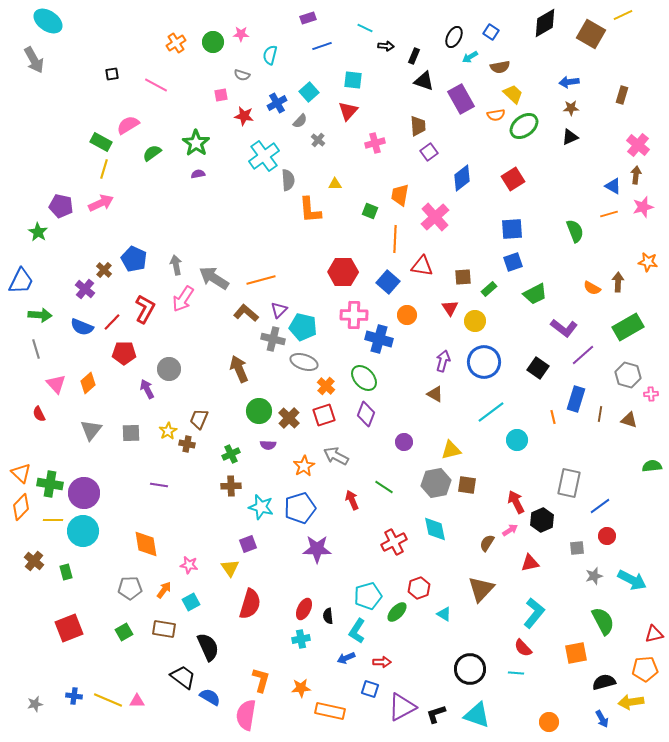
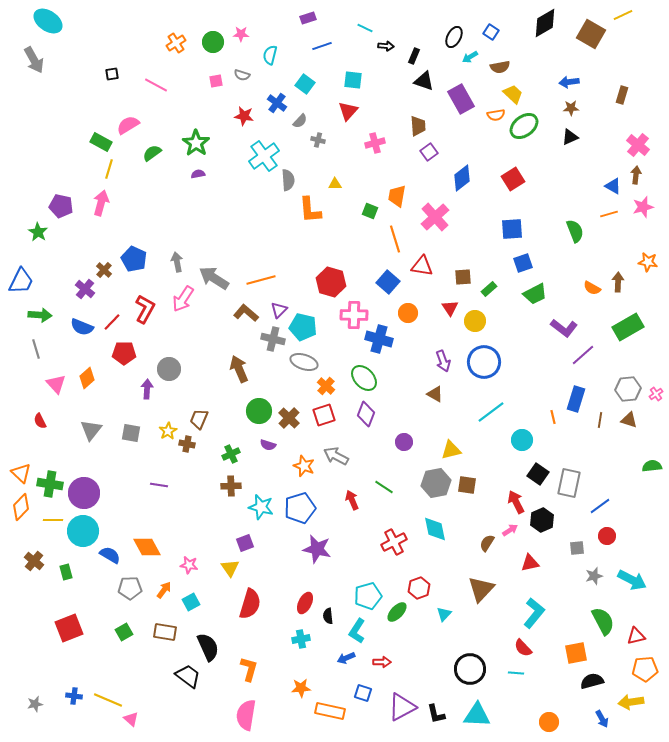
cyan square at (309, 92): moved 4 px left, 8 px up; rotated 12 degrees counterclockwise
pink square at (221, 95): moved 5 px left, 14 px up
blue cross at (277, 103): rotated 24 degrees counterclockwise
gray cross at (318, 140): rotated 24 degrees counterclockwise
yellow line at (104, 169): moved 5 px right
orange trapezoid at (400, 195): moved 3 px left, 1 px down
pink arrow at (101, 203): rotated 50 degrees counterclockwise
orange line at (395, 239): rotated 20 degrees counterclockwise
blue square at (513, 262): moved 10 px right, 1 px down
gray arrow at (176, 265): moved 1 px right, 3 px up
red hexagon at (343, 272): moved 12 px left, 10 px down; rotated 16 degrees clockwise
orange circle at (407, 315): moved 1 px right, 2 px up
purple arrow at (443, 361): rotated 145 degrees clockwise
black square at (538, 368): moved 106 px down
gray hexagon at (628, 375): moved 14 px down; rotated 20 degrees counterclockwise
orange diamond at (88, 383): moved 1 px left, 5 px up
purple arrow at (147, 389): rotated 30 degrees clockwise
pink cross at (651, 394): moved 5 px right; rotated 32 degrees counterclockwise
red semicircle at (39, 414): moved 1 px right, 7 px down
brown line at (600, 414): moved 6 px down
gray square at (131, 433): rotated 12 degrees clockwise
cyan circle at (517, 440): moved 5 px right
purple semicircle at (268, 445): rotated 14 degrees clockwise
orange star at (304, 466): rotated 20 degrees counterclockwise
orange diamond at (146, 544): moved 1 px right, 3 px down; rotated 20 degrees counterclockwise
purple square at (248, 544): moved 3 px left, 1 px up
purple star at (317, 549): rotated 12 degrees clockwise
red ellipse at (304, 609): moved 1 px right, 6 px up
cyan triangle at (444, 614): rotated 42 degrees clockwise
brown rectangle at (164, 629): moved 1 px right, 3 px down
red triangle at (654, 634): moved 18 px left, 2 px down
black trapezoid at (183, 677): moved 5 px right, 1 px up
orange L-shape at (261, 680): moved 12 px left, 11 px up
black semicircle at (604, 682): moved 12 px left, 1 px up
blue square at (370, 689): moved 7 px left, 4 px down
blue semicircle at (210, 697): moved 100 px left, 142 px up
pink triangle at (137, 701): moved 6 px left, 18 px down; rotated 42 degrees clockwise
black L-shape at (436, 714): rotated 85 degrees counterclockwise
cyan triangle at (477, 715): rotated 16 degrees counterclockwise
